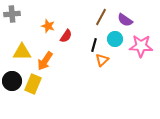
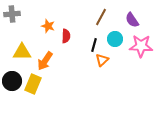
purple semicircle: moved 7 px right; rotated 21 degrees clockwise
red semicircle: rotated 32 degrees counterclockwise
